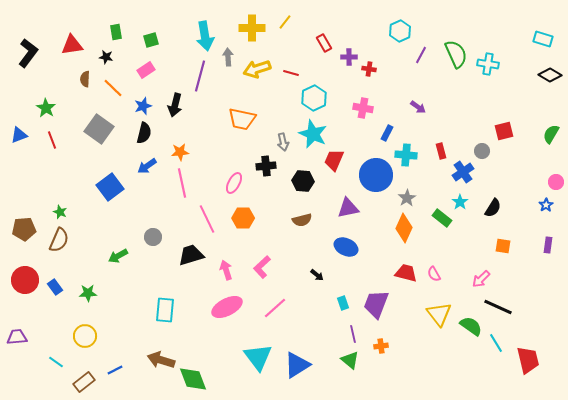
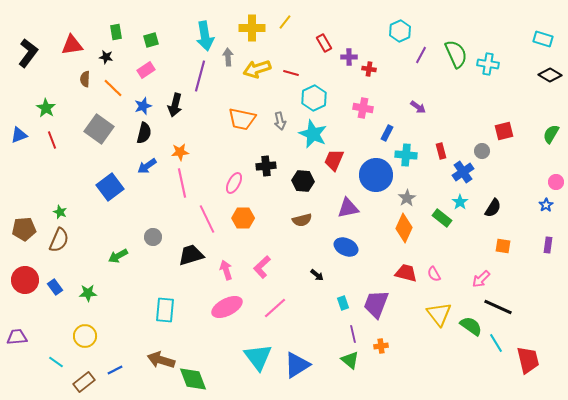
gray arrow at (283, 142): moved 3 px left, 21 px up
